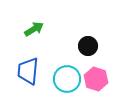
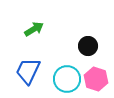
blue trapezoid: rotated 20 degrees clockwise
